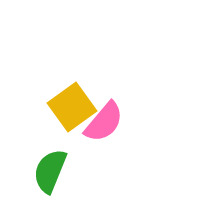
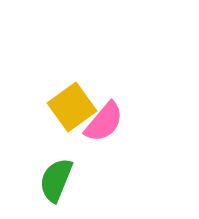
green semicircle: moved 6 px right, 9 px down
